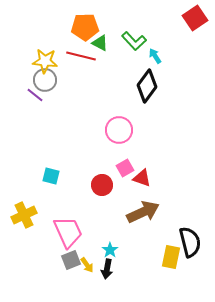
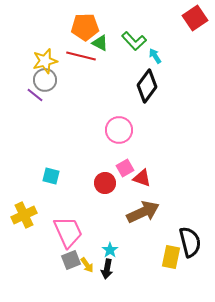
yellow star: rotated 20 degrees counterclockwise
red circle: moved 3 px right, 2 px up
